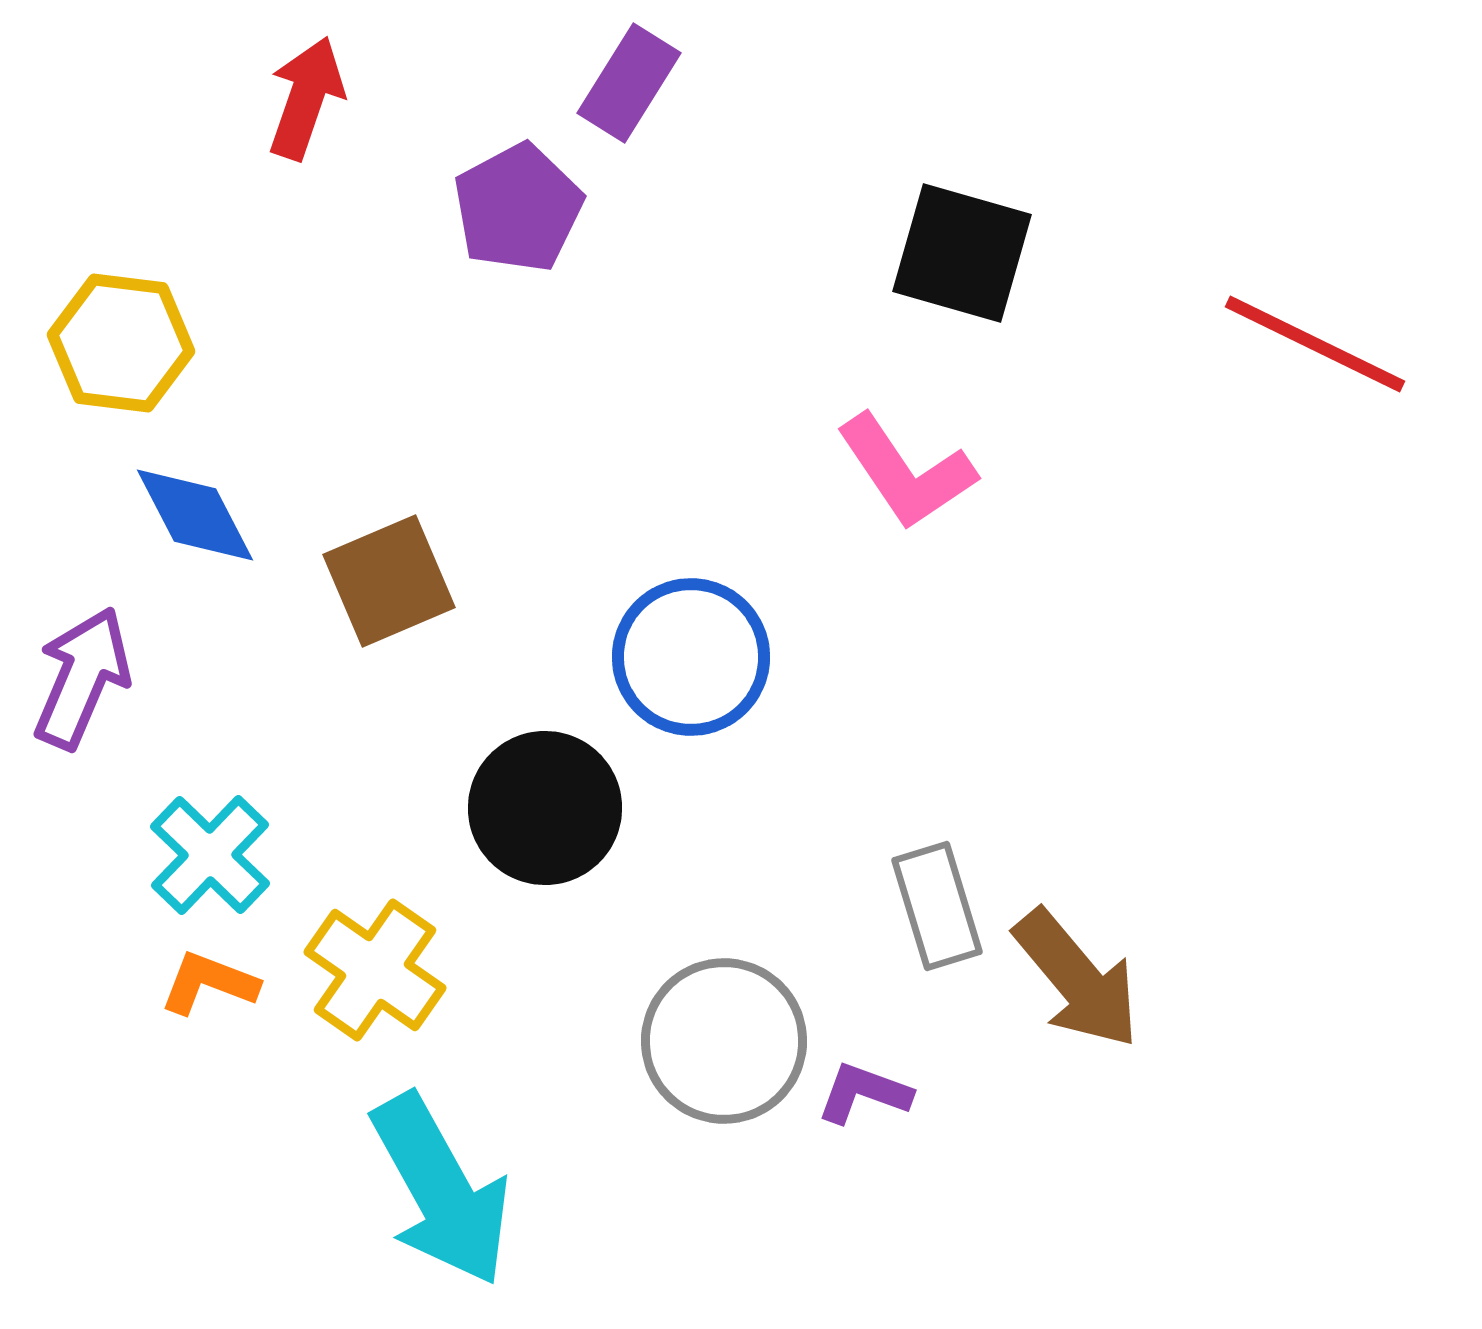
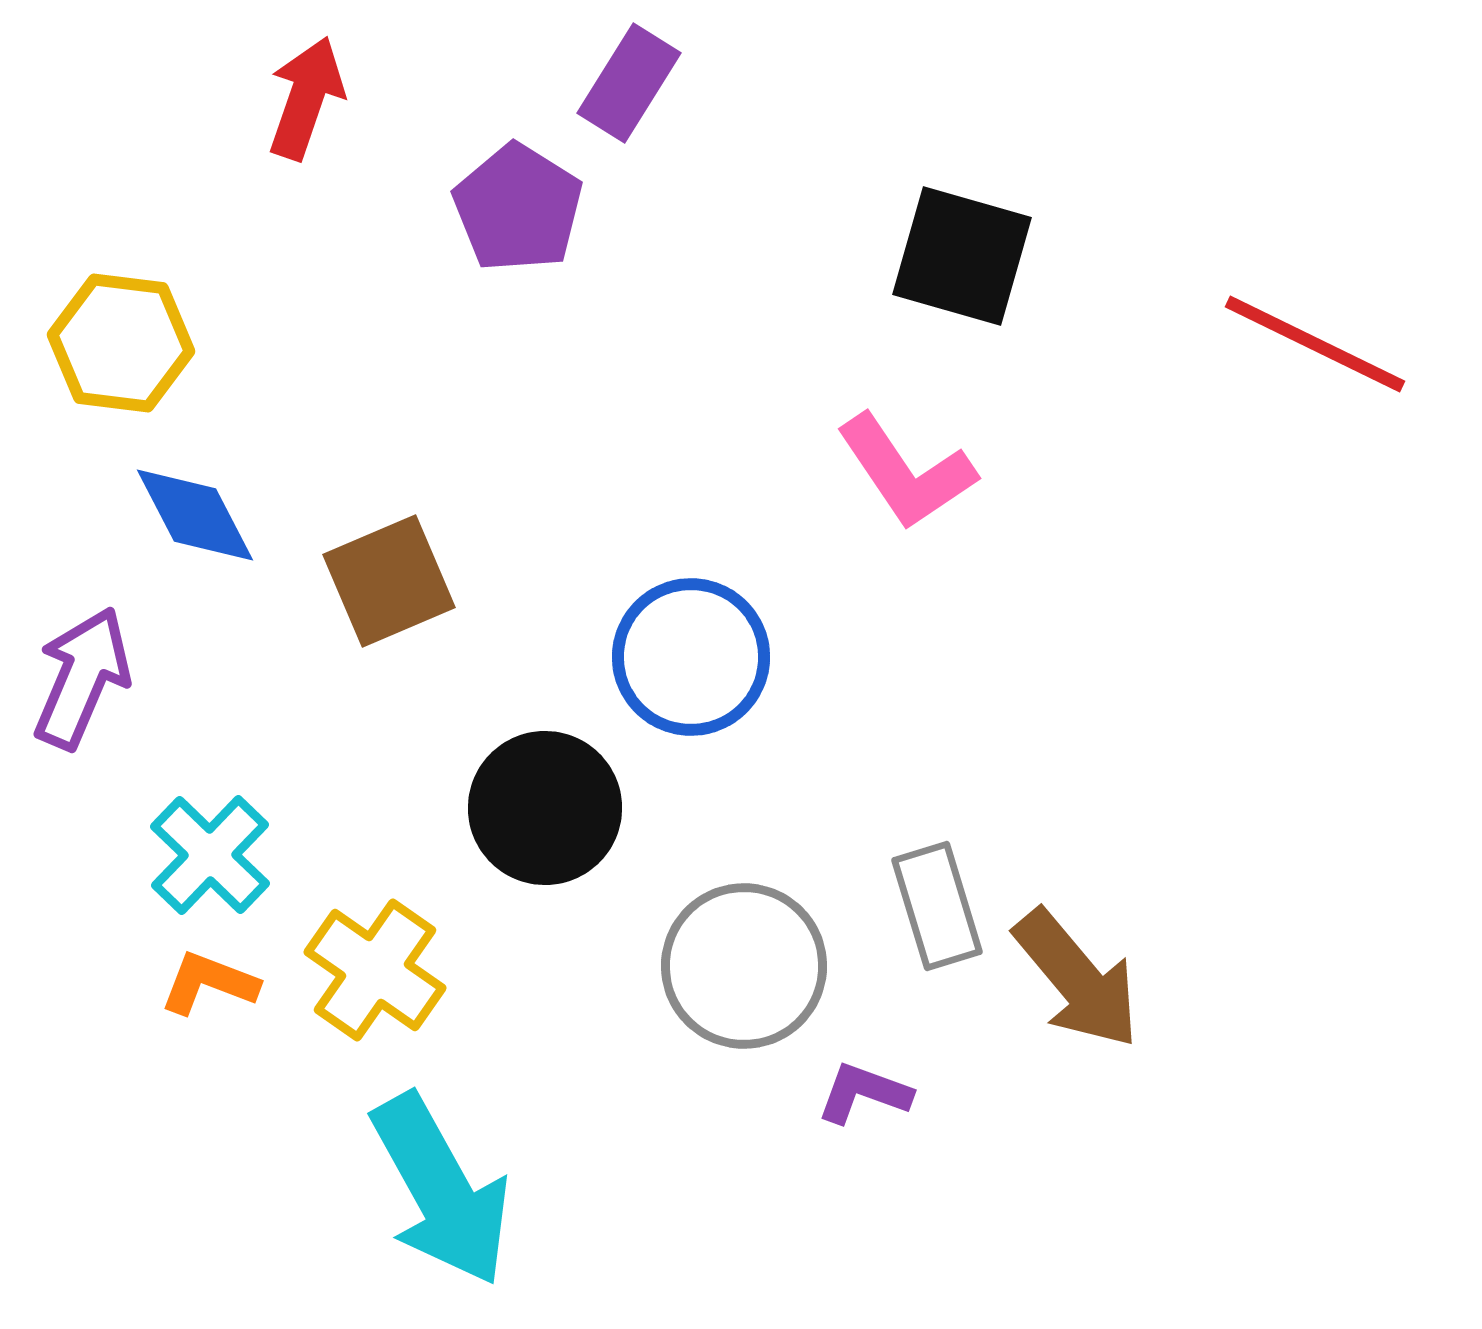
purple pentagon: rotated 12 degrees counterclockwise
black square: moved 3 px down
gray circle: moved 20 px right, 75 px up
